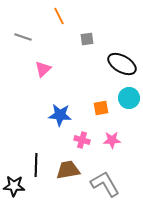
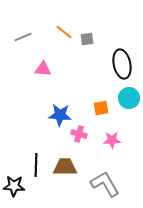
orange line: moved 5 px right, 16 px down; rotated 24 degrees counterclockwise
gray line: rotated 42 degrees counterclockwise
black ellipse: rotated 48 degrees clockwise
pink triangle: rotated 48 degrees clockwise
pink cross: moved 3 px left, 6 px up
brown trapezoid: moved 3 px left, 3 px up; rotated 10 degrees clockwise
